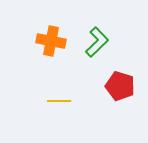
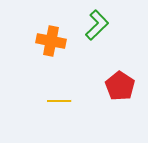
green L-shape: moved 17 px up
red pentagon: rotated 16 degrees clockwise
